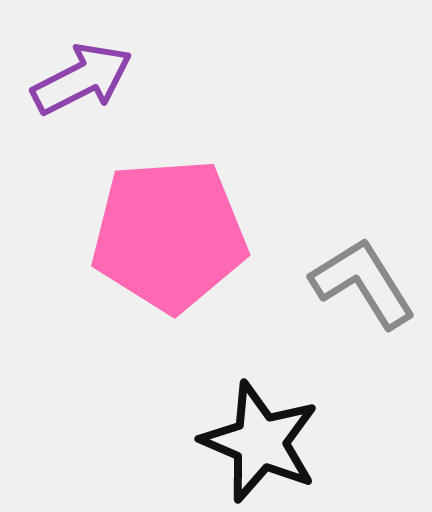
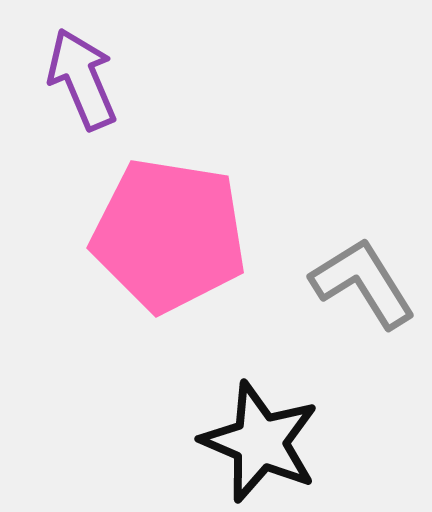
purple arrow: rotated 86 degrees counterclockwise
pink pentagon: rotated 13 degrees clockwise
